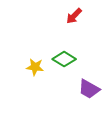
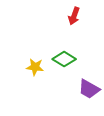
red arrow: rotated 24 degrees counterclockwise
